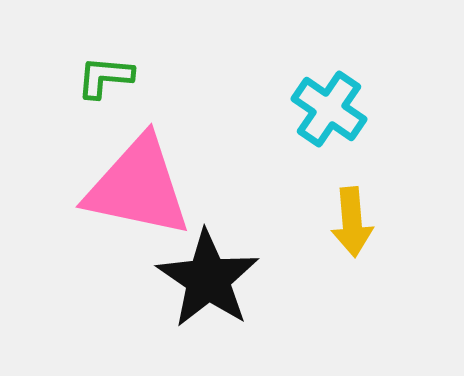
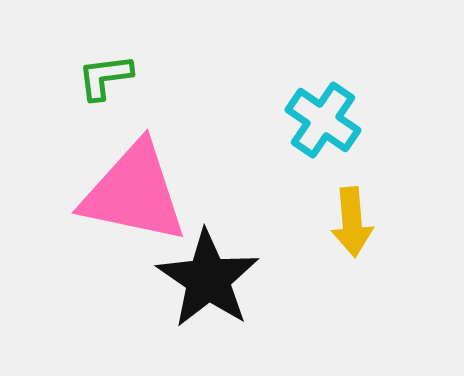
green L-shape: rotated 12 degrees counterclockwise
cyan cross: moved 6 px left, 11 px down
pink triangle: moved 4 px left, 6 px down
